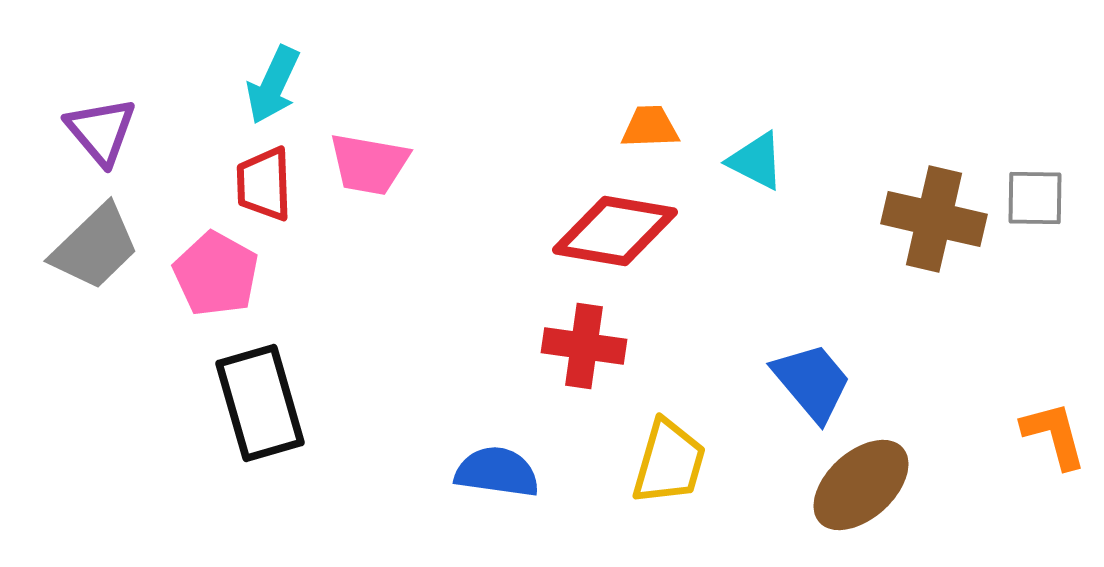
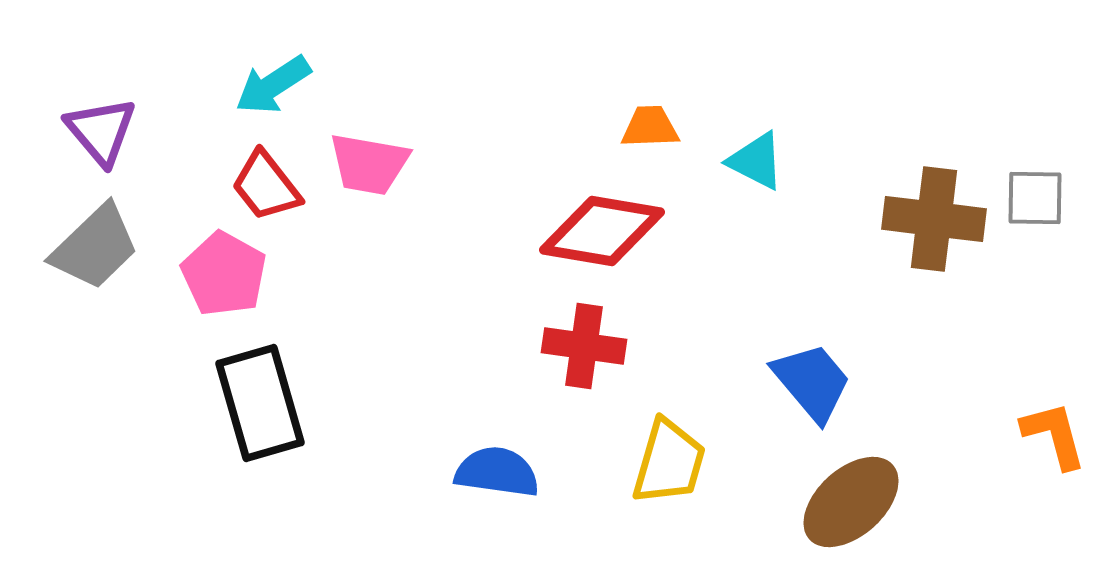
cyan arrow: rotated 32 degrees clockwise
red trapezoid: moved 2 px right, 2 px down; rotated 36 degrees counterclockwise
brown cross: rotated 6 degrees counterclockwise
red diamond: moved 13 px left
pink pentagon: moved 8 px right
brown ellipse: moved 10 px left, 17 px down
